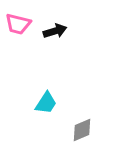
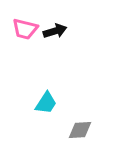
pink trapezoid: moved 7 px right, 5 px down
gray diamond: moved 2 px left; rotated 20 degrees clockwise
